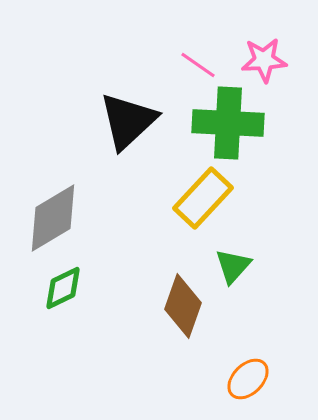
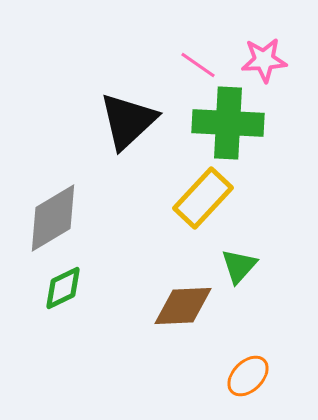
green triangle: moved 6 px right
brown diamond: rotated 68 degrees clockwise
orange ellipse: moved 3 px up
